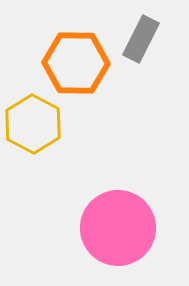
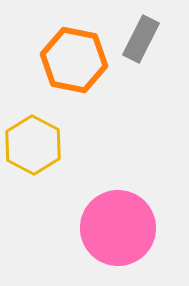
orange hexagon: moved 2 px left, 3 px up; rotated 10 degrees clockwise
yellow hexagon: moved 21 px down
